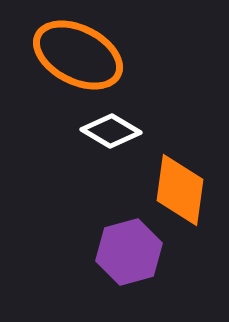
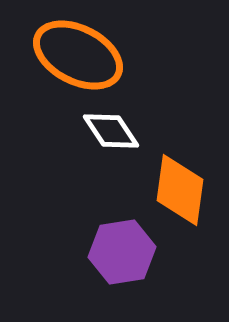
white diamond: rotated 26 degrees clockwise
purple hexagon: moved 7 px left; rotated 6 degrees clockwise
